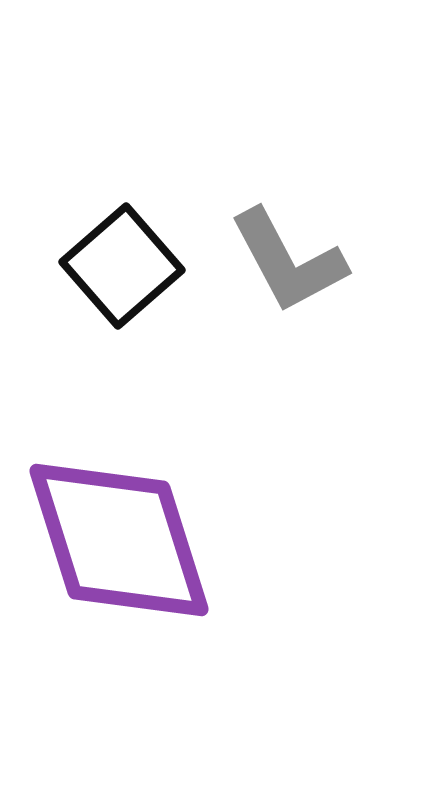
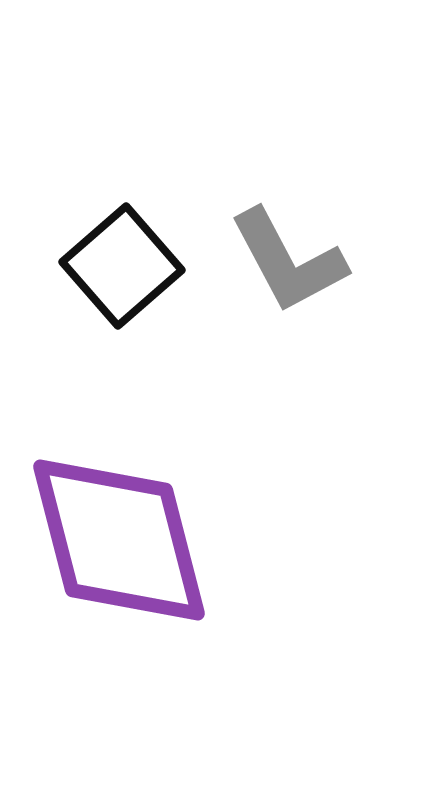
purple diamond: rotated 3 degrees clockwise
